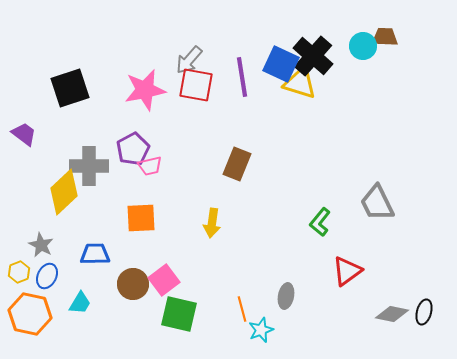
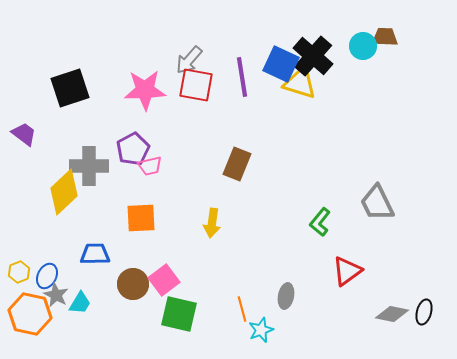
pink star: rotated 9 degrees clockwise
gray star: moved 15 px right, 50 px down
